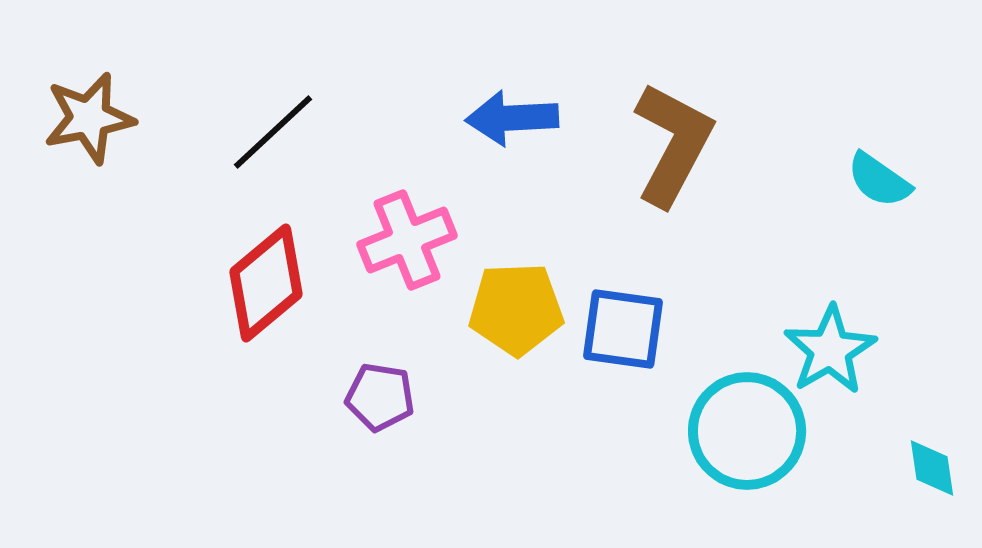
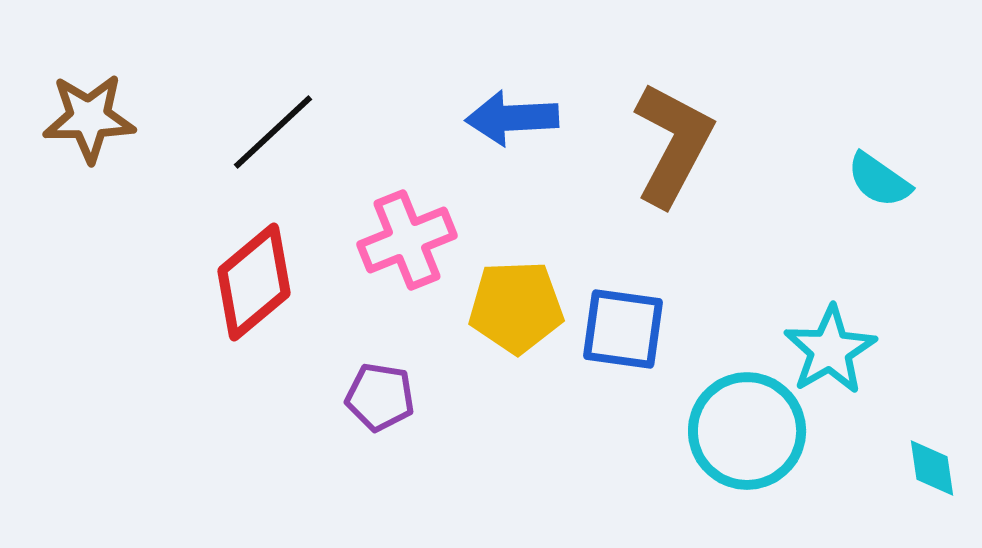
brown star: rotated 10 degrees clockwise
red diamond: moved 12 px left, 1 px up
yellow pentagon: moved 2 px up
